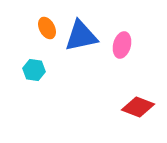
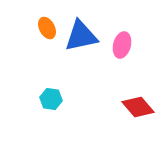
cyan hexagon: moved 17 px right, 29 px down
red diamond: rotated 28 degrees clockwise
